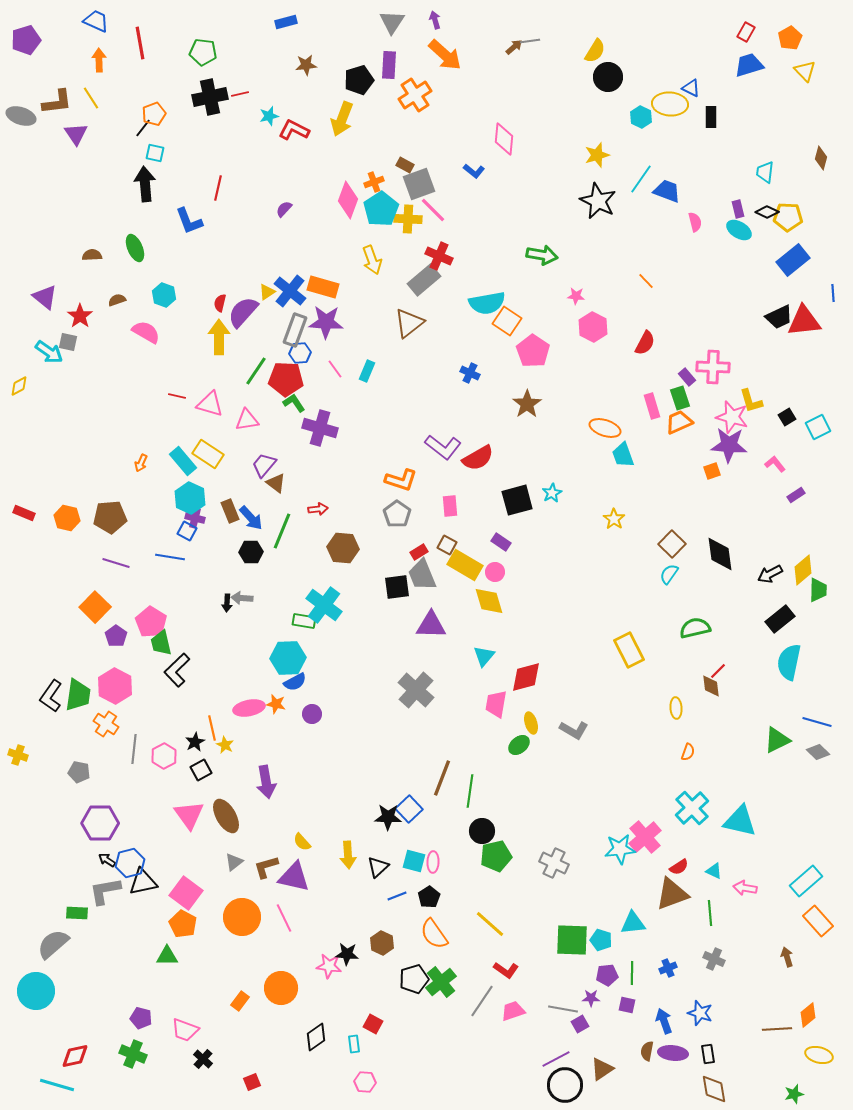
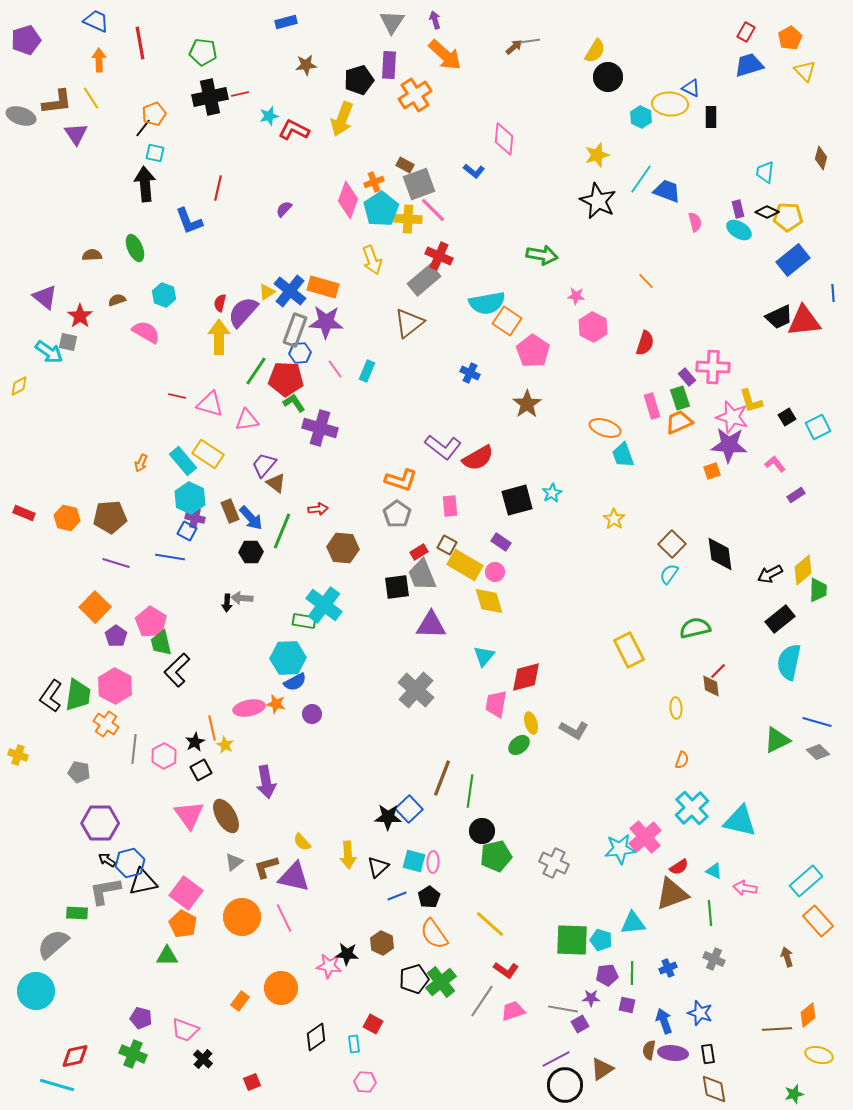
red semicircle at (645, 343): rotated 10 degrees counterclockwise
orange semicircle at (688, 752): moved 6 px left, 8 px down
brown semicircle at (647, 1051): moved 2 px right, 1 px up
